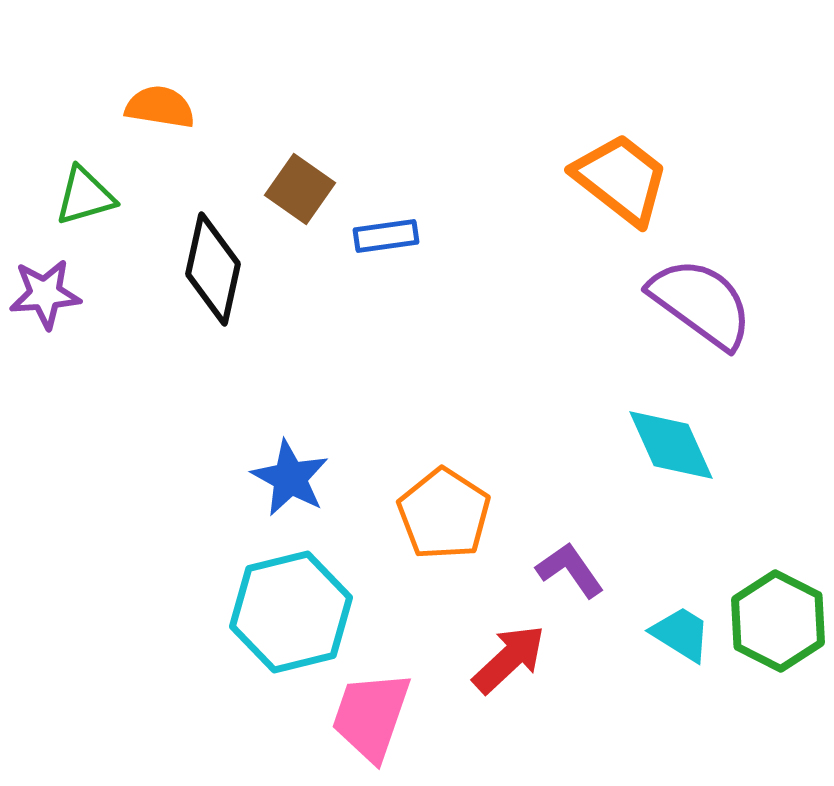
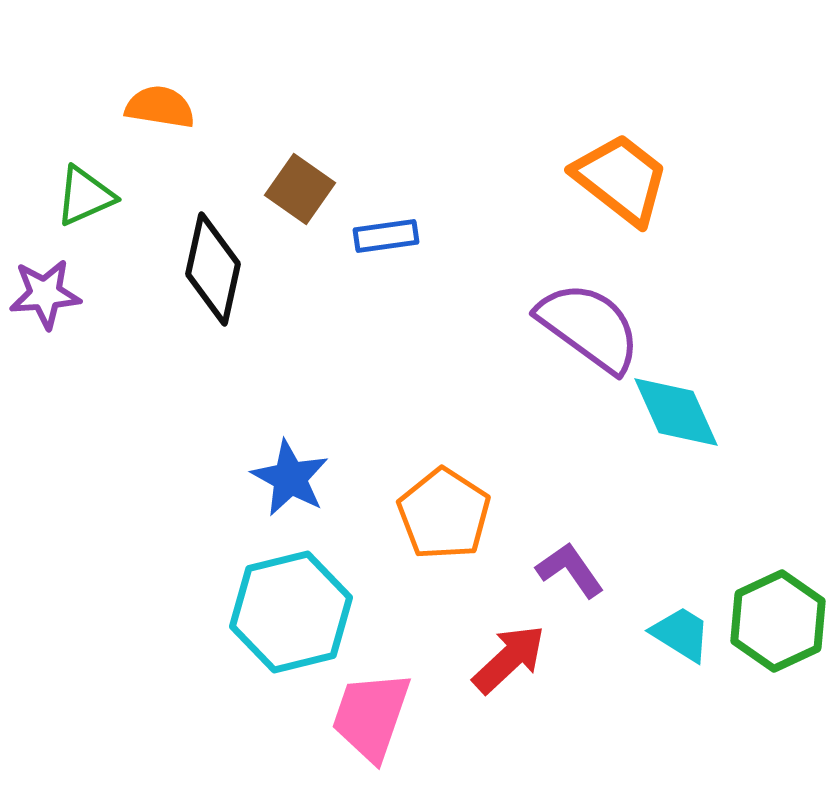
green triangle: rotated 8 degrees counterclockwise
purple semicircle: moved 112 px left, 24 px down
cyan diamond: moved 5 px right, 33 px up
green hexagon: rotated 8 degrees clockwise
